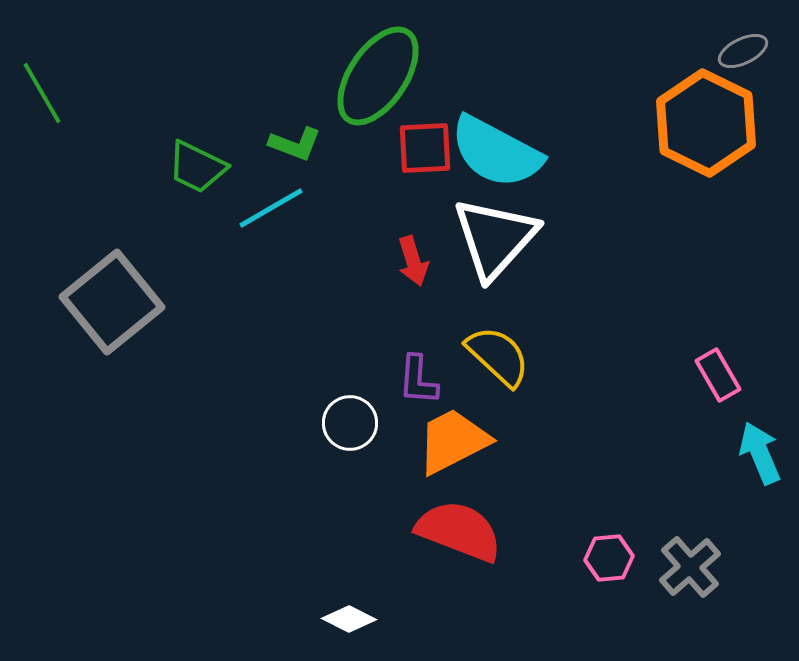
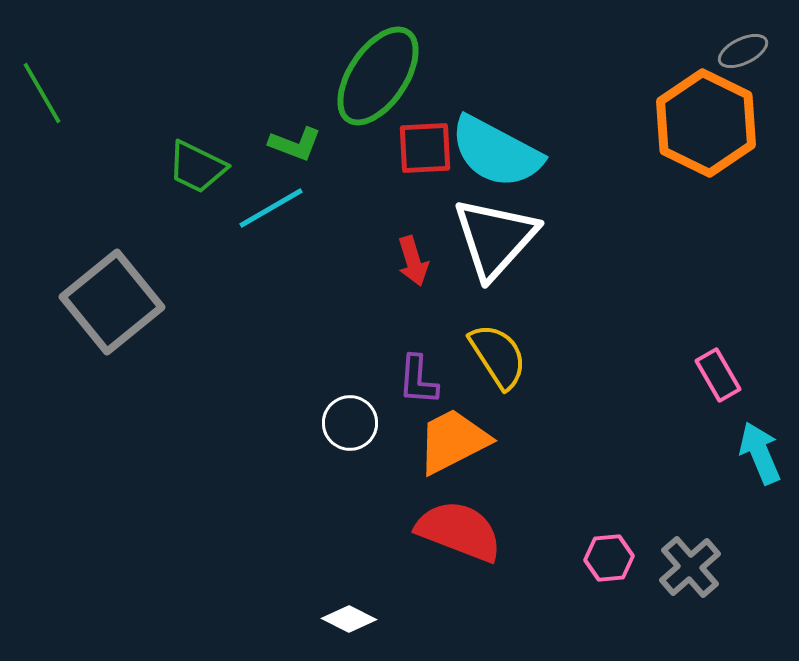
yellow semicircle: rotated 14 degrees clockwise
